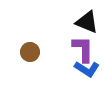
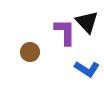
black triangle: rotated 25 degrees clockwise
purple L-shape: moved 18 px left, 17 px up
